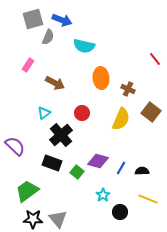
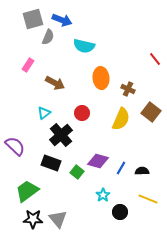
black rectangle: moved 1 px left
